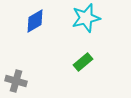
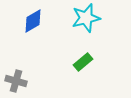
blue diamond: moved 2 px left
